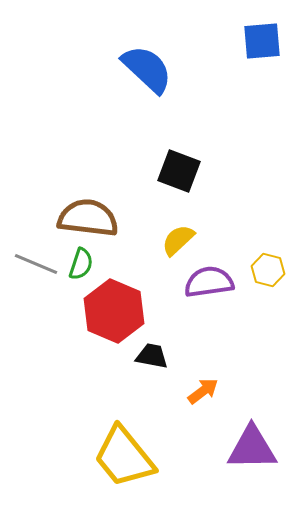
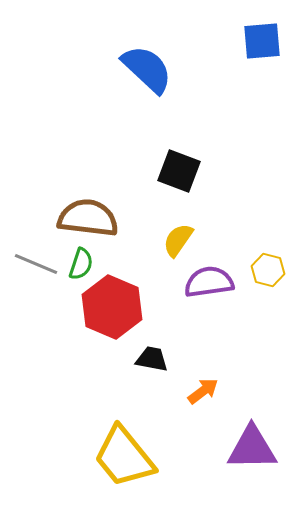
yellow semicircle: rotated 12 degrees counterclockwise
red hexagon: moved 2 px left, 4 px up
black trapezoid: moved 3 px down
